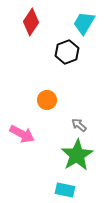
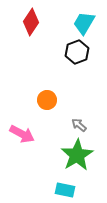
black hexagon: moved 10 px right
